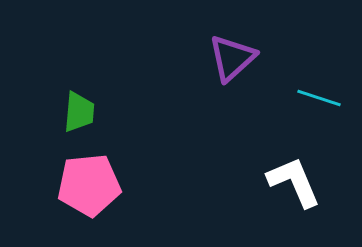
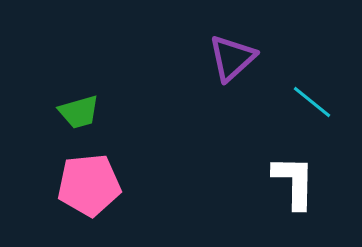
cyan line: moved 7 px left, 4 px down; rotated 21 degrees clockwise
green trapezoid: rotated 69 degrees clockwise
white L-shape: rotated 24 degrees clockwise
